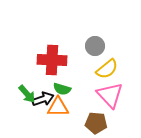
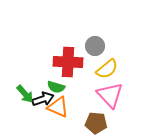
red cross: moved 16 px right, 2 px down
green semicircle: moved 6 px left, 2 px up
green arrow: moved 2 px left
orange triangle: rotated 25 degrees clockwise
